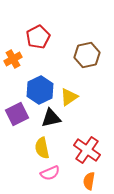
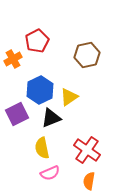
red pentagon: moved 1 px left, 4 px down
black triangle: rotated 10 degrees counterclockwise
